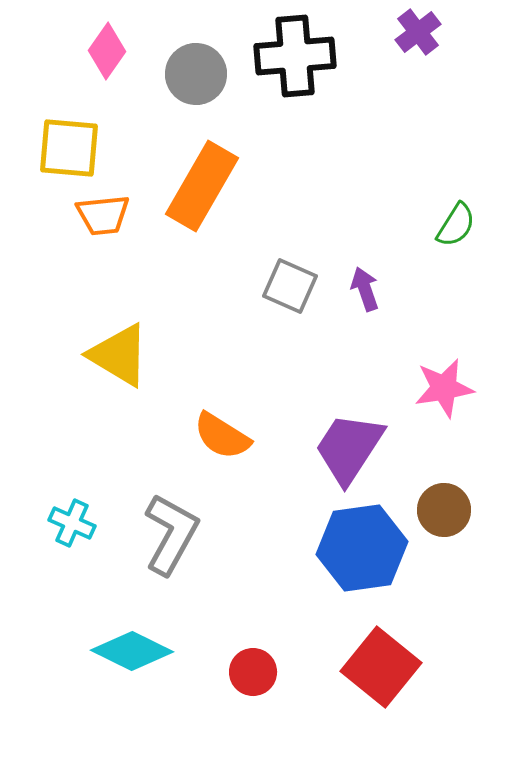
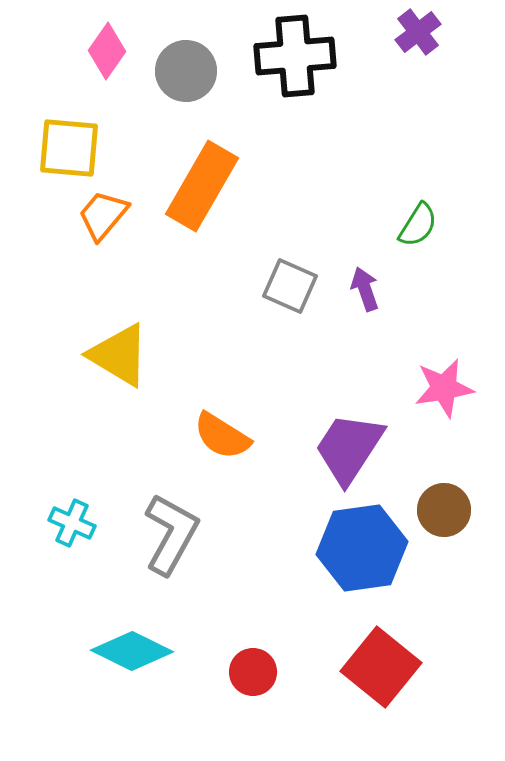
gray circle: moved 10 px left, 3 px up
orange trapezoid: rotated 136 degrees clockwise
green semicircle: moved 38 px left
